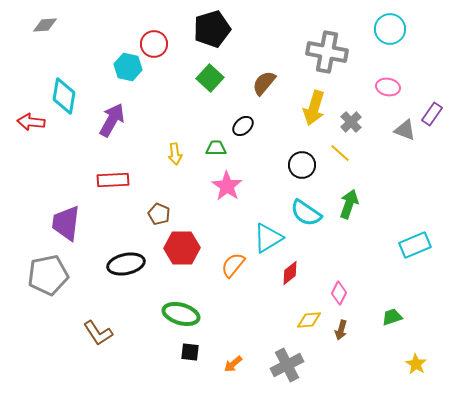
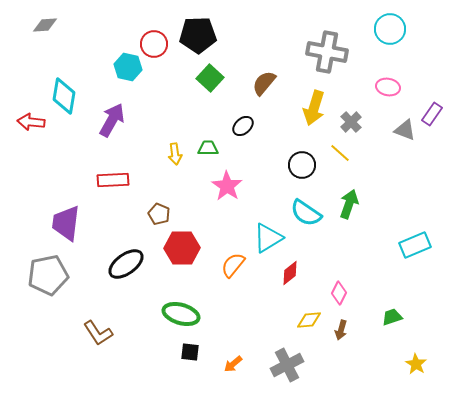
black pentagon at (212, 29): moved 14 px left, 6 px down; rotated 15 degrees clockwise
green trapezoid at (216, 148): moved 8 px left
black ellipse at (126, 264): rotated 24 degrees counterclockwise
